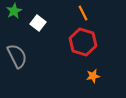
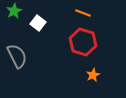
orange line: rotated 42 degrees counterclockwise
orange star: moved 1 px up; rotated 16 degrees counterclockwise
